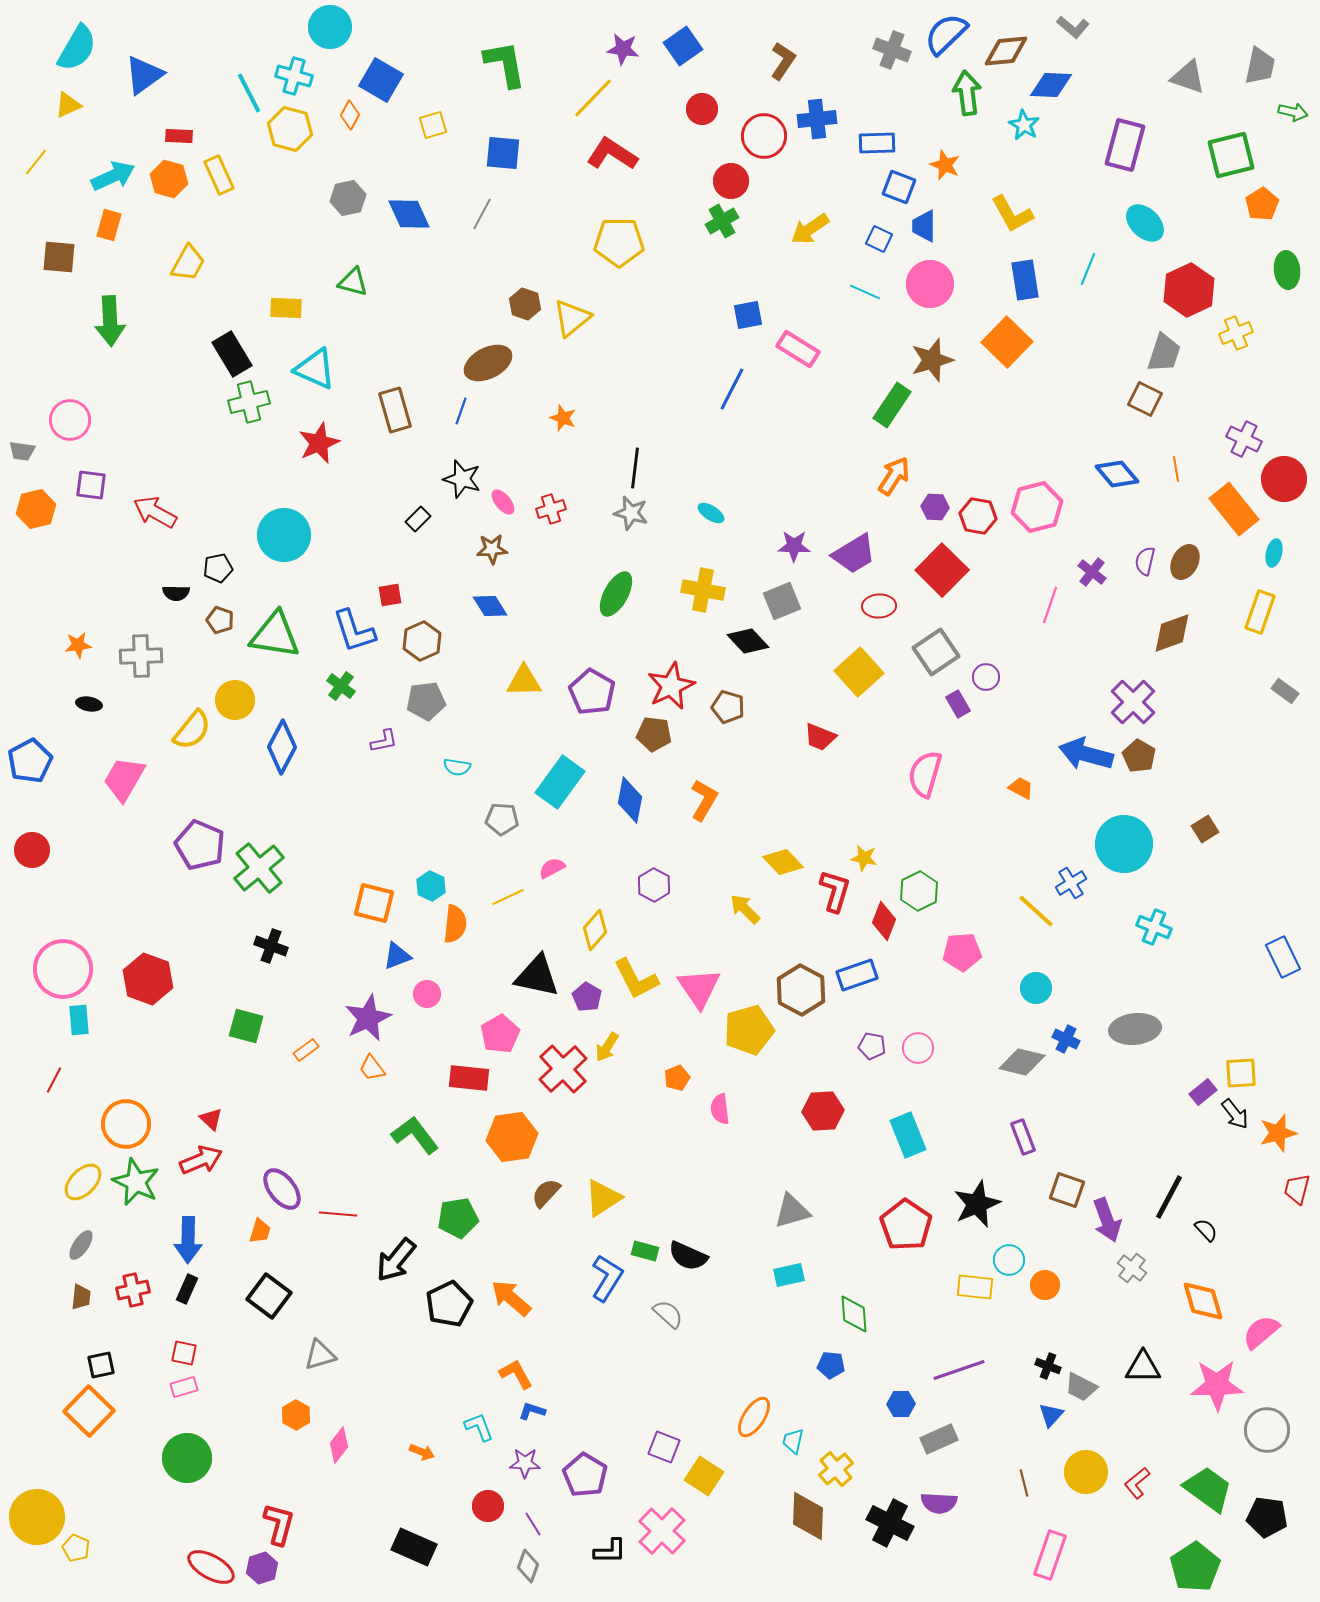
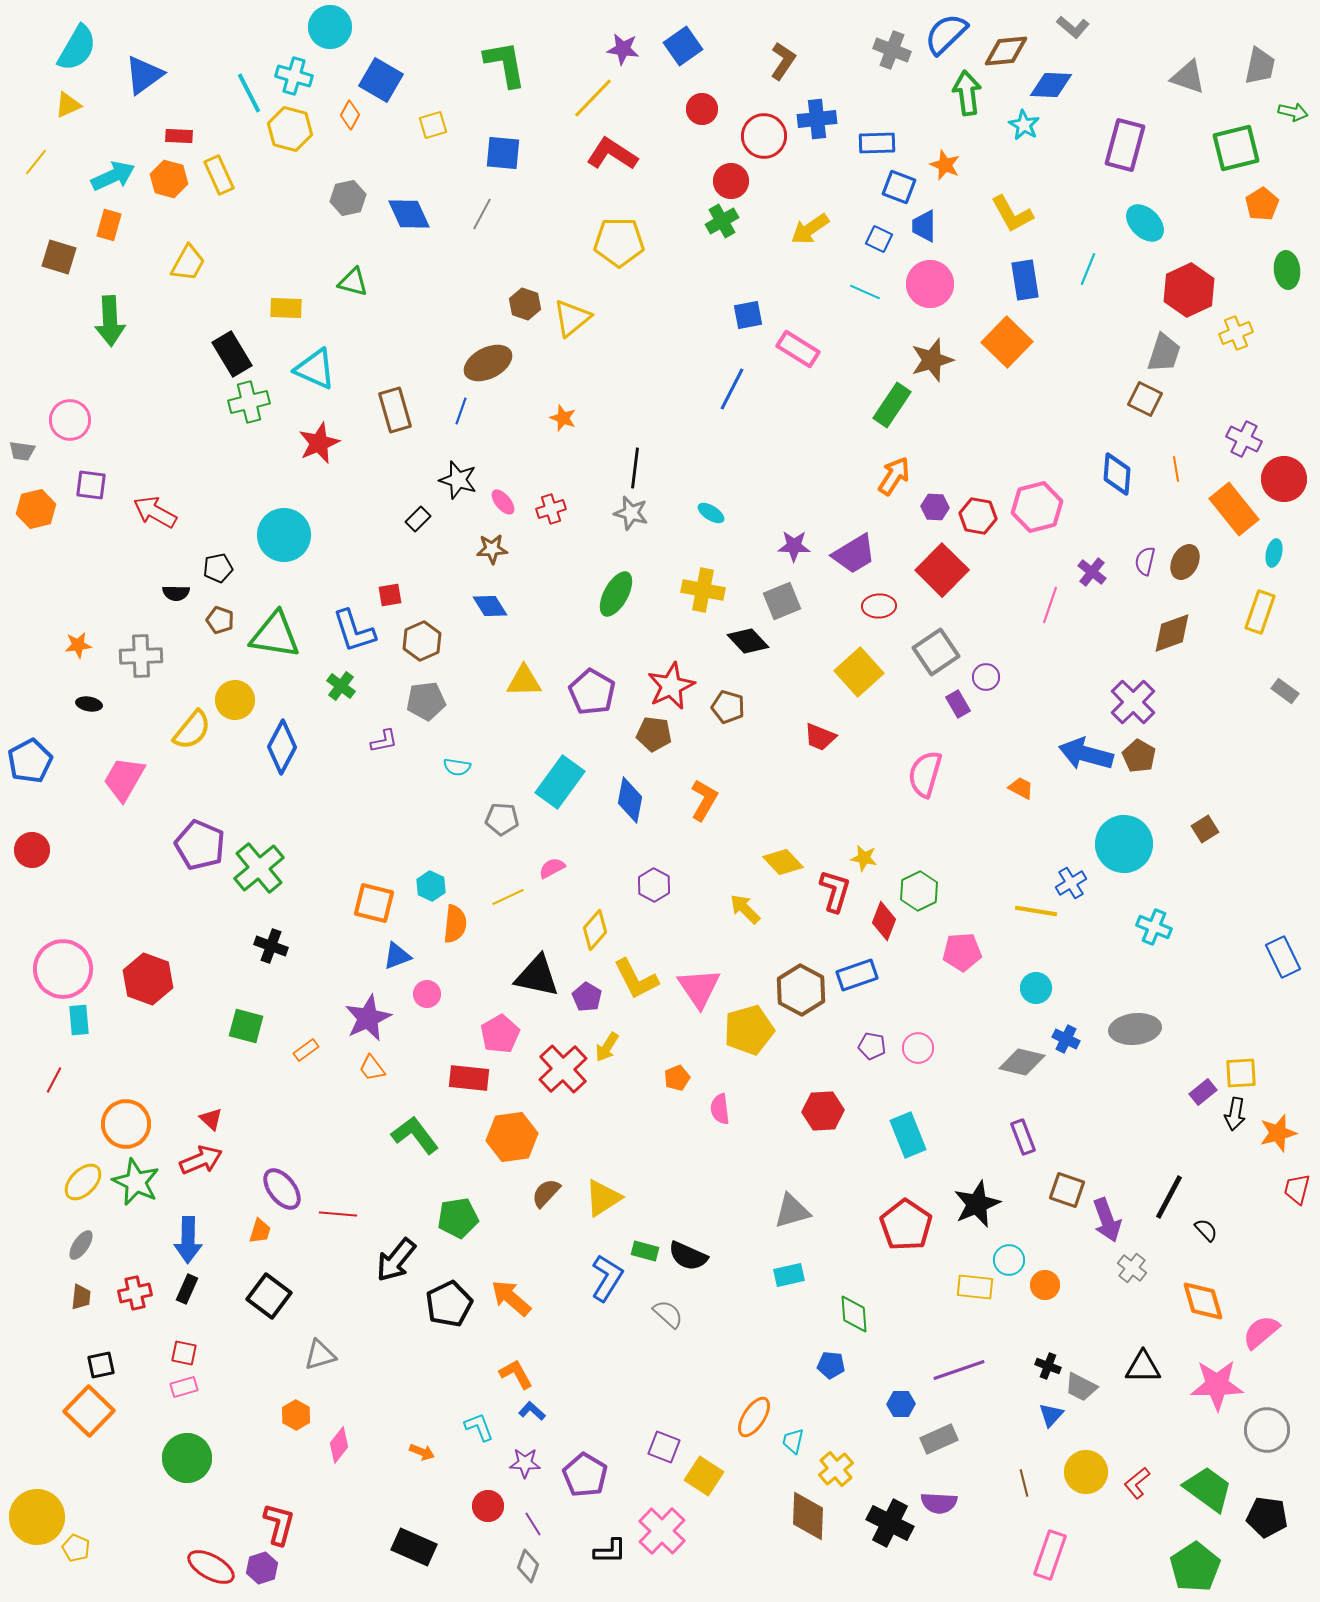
green square at (1231, 155): moved 5 px right, 7 px up
brown square at (59, 257): rotated 12 degrees clockwise
blue diamond at (1117, 474): rotated 45 degrees clockwise
black star at (462, 479): moved 4 px left, 1 px down
yellow line at (1036, 911): rotated 33 degrees counterclockwise
black arrow at (1235, 1114): rotated 48 degrees clockwise
red cross at (133, 1290): moved 2 px right, 3 px down
blue L-shape at (532, 1411): rotated 24 degrees clockwise
